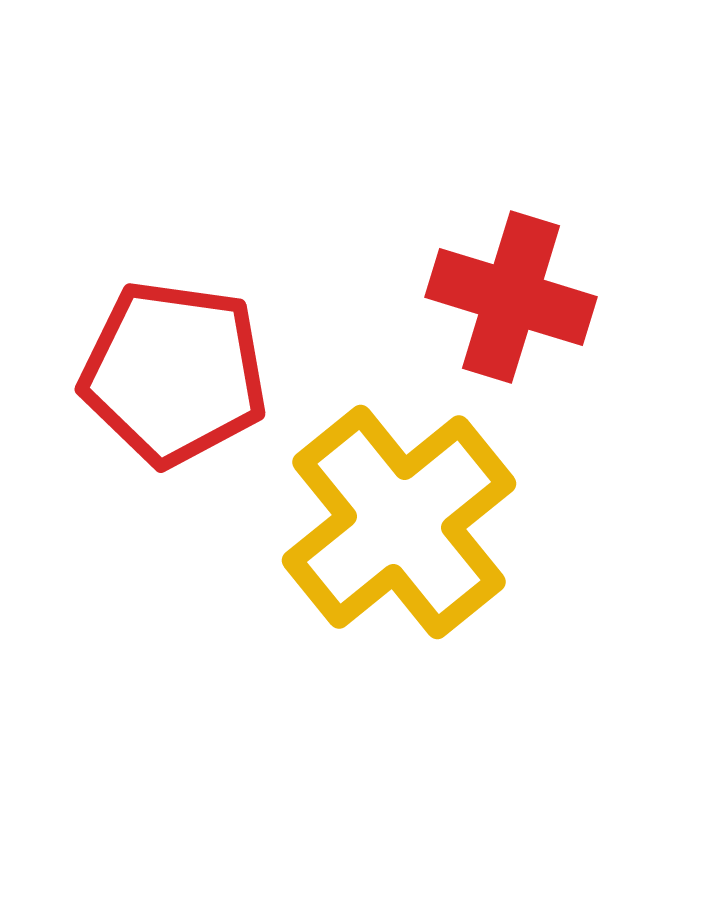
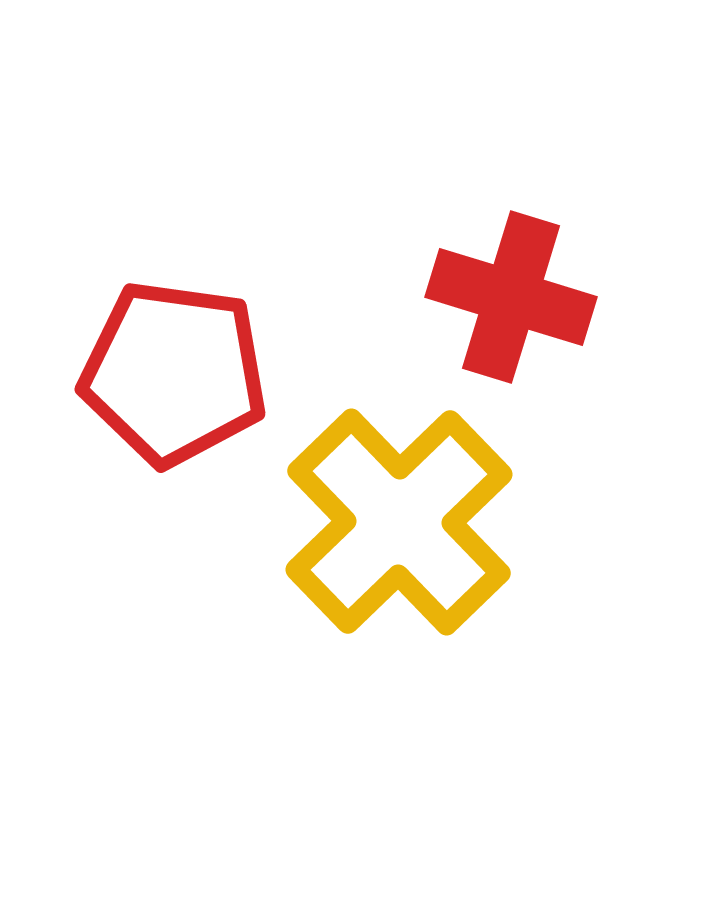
yellow cross: rotated 5 degrees counterclockwise
